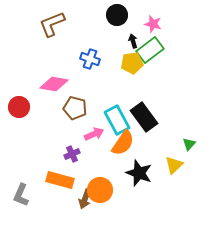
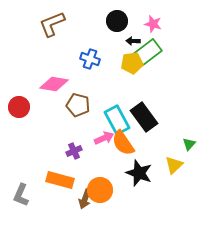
black circle: moved 6 px down
black arrow: rotated 72 degrees counterclockwise
green rectangle: moved 2 px left, 2 px down
brown pentagon: moved 3 px right, 3 px up
pink arrow: moved 10 px right, 4 px down
orange semicircle: rotated 112 degrees clockwise
purple cross: moved 2 px right, 3 px up
